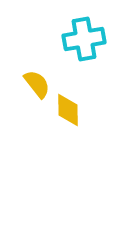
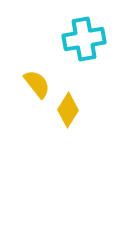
yellow diamond: rotated 32 degrees clockwise
